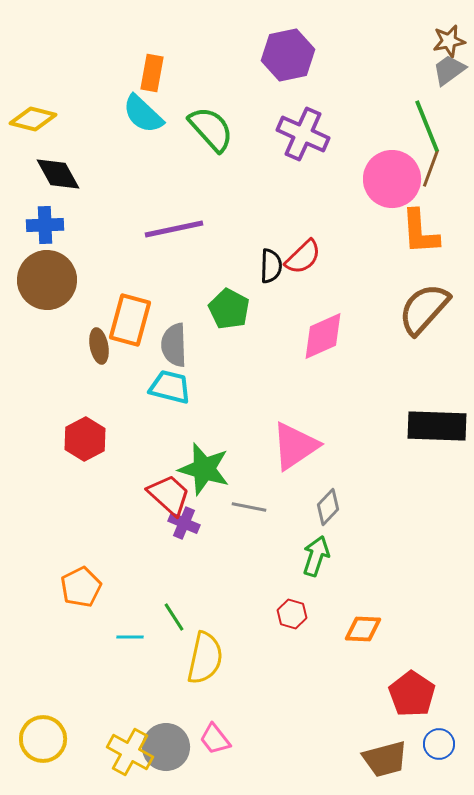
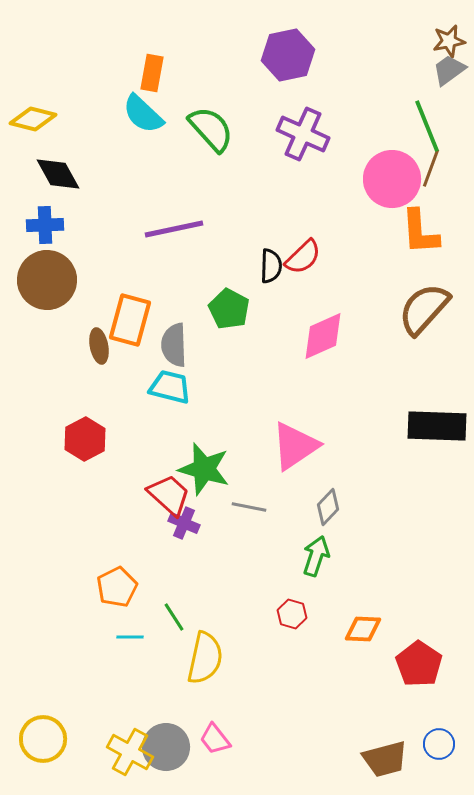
orange pentagon at (81, 587): moved 36 px right
red pentagon at (412, 694): moved 7 px right, 30 px up
